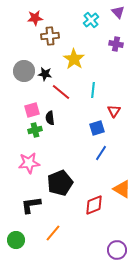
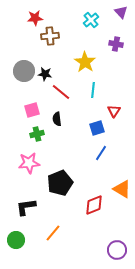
purple triangle: moved 3 px right
yellow star: moved 11 px right, 3 px down
black semicircle: moved 7 px right, 1 px down
green cross: moved 2 px right, 4 px down
black L-shape: moved 5 px left, 2 px down
